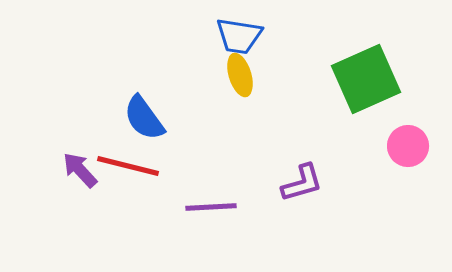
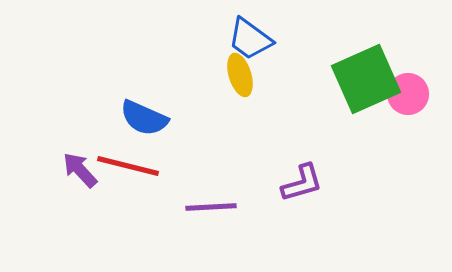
blue trapezoid: moved 11 px right, 3 px down; rotated 27 degrees clockwise
blue semicircle: rotated 30 degrees counterclockwise
pink circle: moved 52 px up
